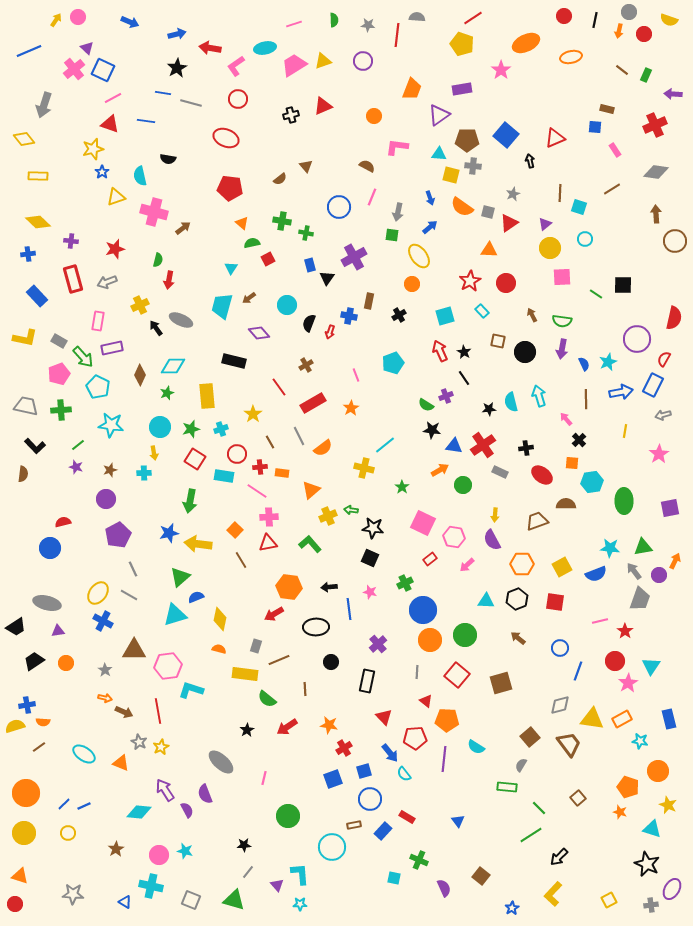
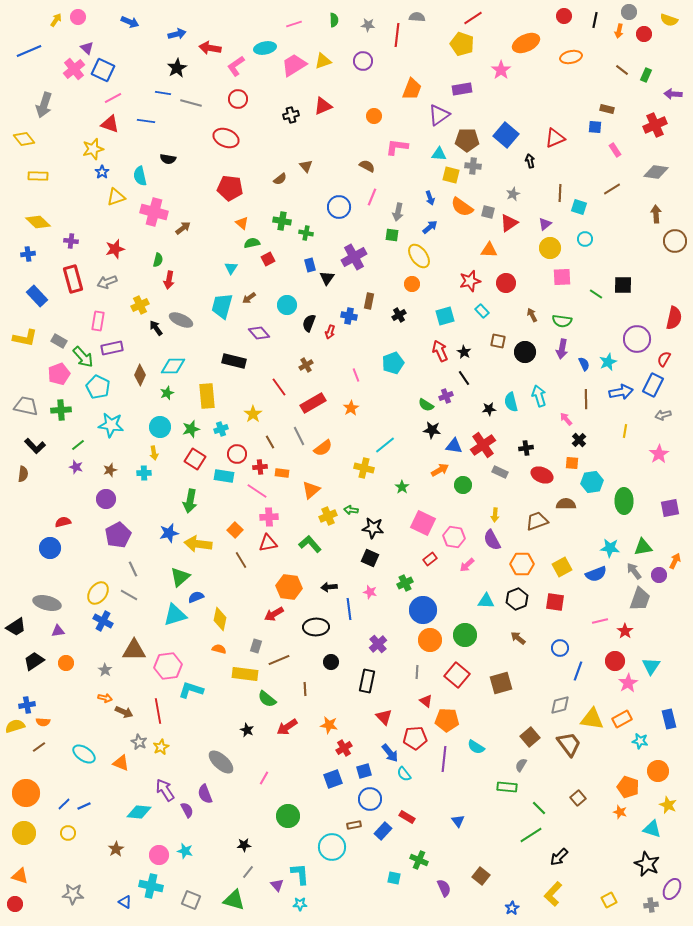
red star at (470, 281): rotated 15 degrees clockwise
red ellipse at (542, 475): rotated 15 degrees counterclockwise
black star at (247, 730): rotated 16 degrees counterclockwise
pink line at (264, 778): rotated 16 degrees clockwise
